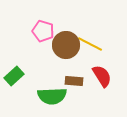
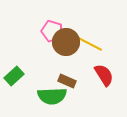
pink pentagon: moved 9 px right
brown circle: moved 3 px up
red semicircle: moved 2 px right, 1 px up
brown rectangle: moved 7 px left; rotated 18 degrees clockwise
